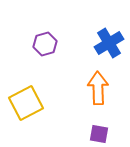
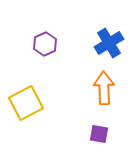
purple hexagon: rotated 10 degrees counterclockwise
orange arrow: moved 6 px right
